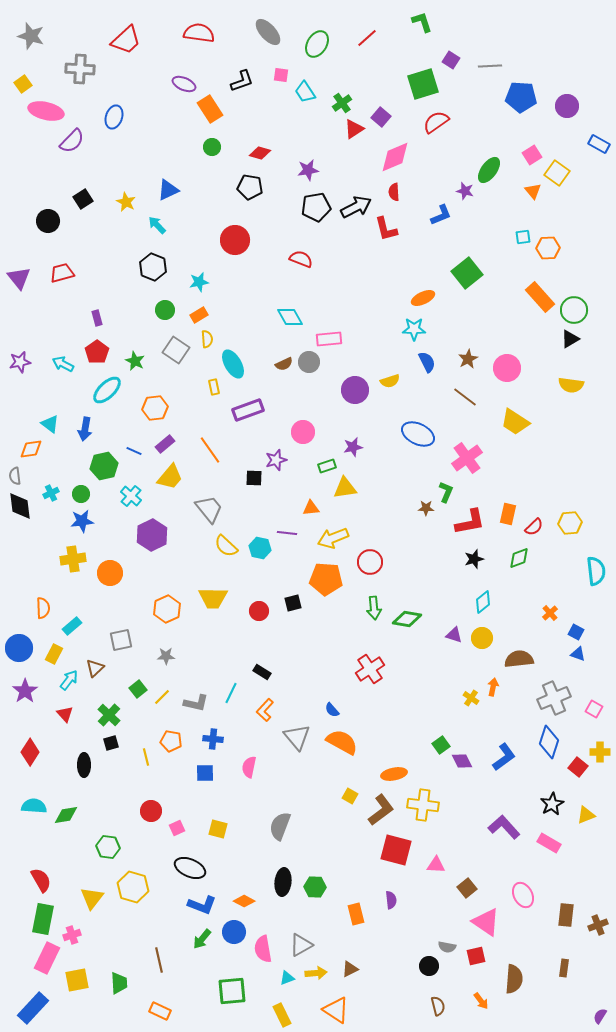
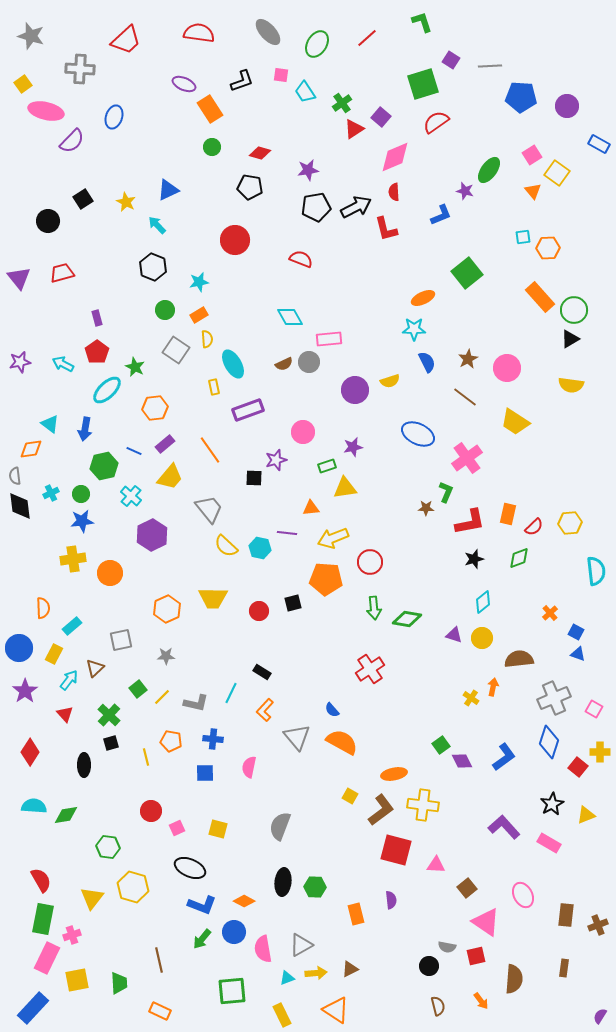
green star at (135, 361): moved 6 px down
